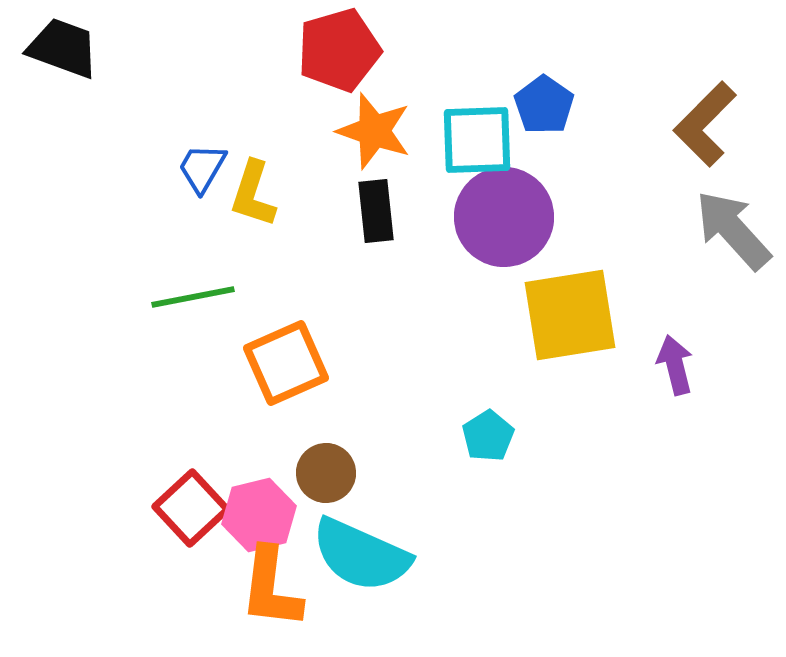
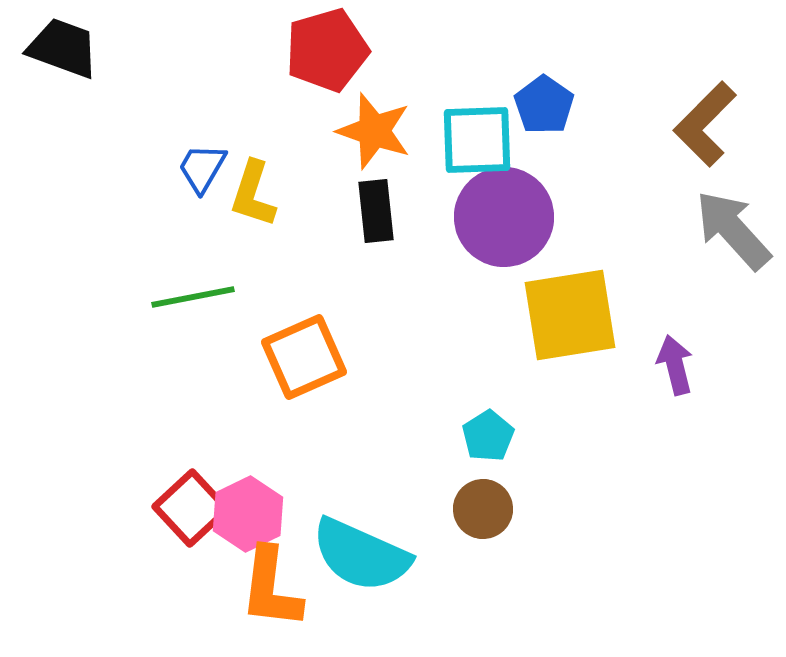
red pentagon: moved 12 px left
orange square: moved 18 px right, 6 px up
brown circle: moved 157 px right, 36 px down
pink hexagon: moved 11 px left, 1 px up; rotated 12 degrees counterclockwise
